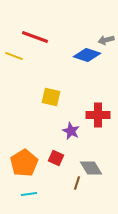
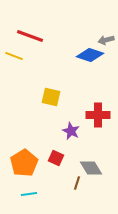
red line: moved 5 px left, 1 px up
blue diamond: moved 3 px right
